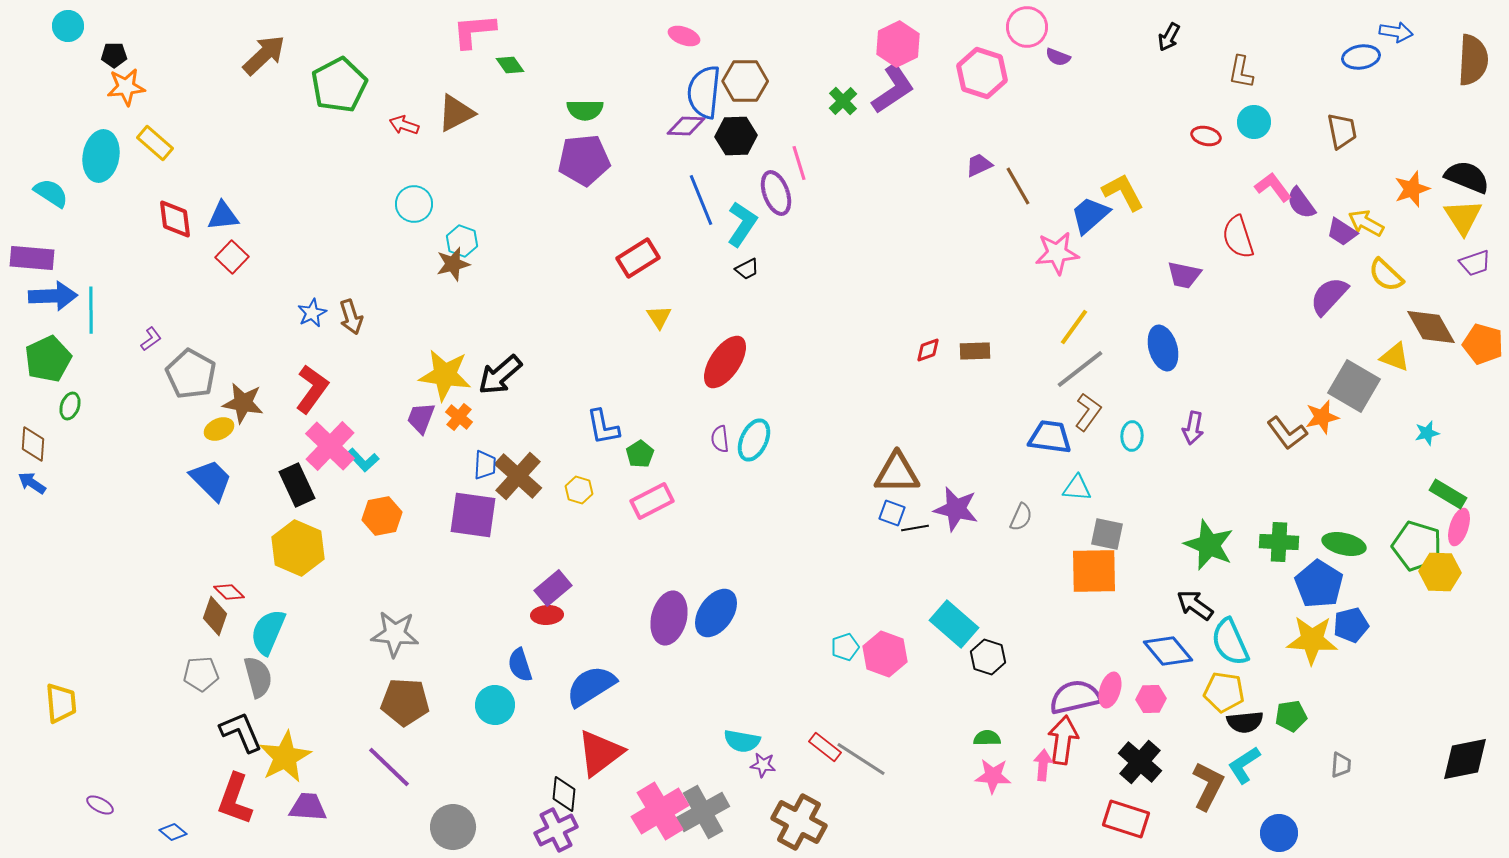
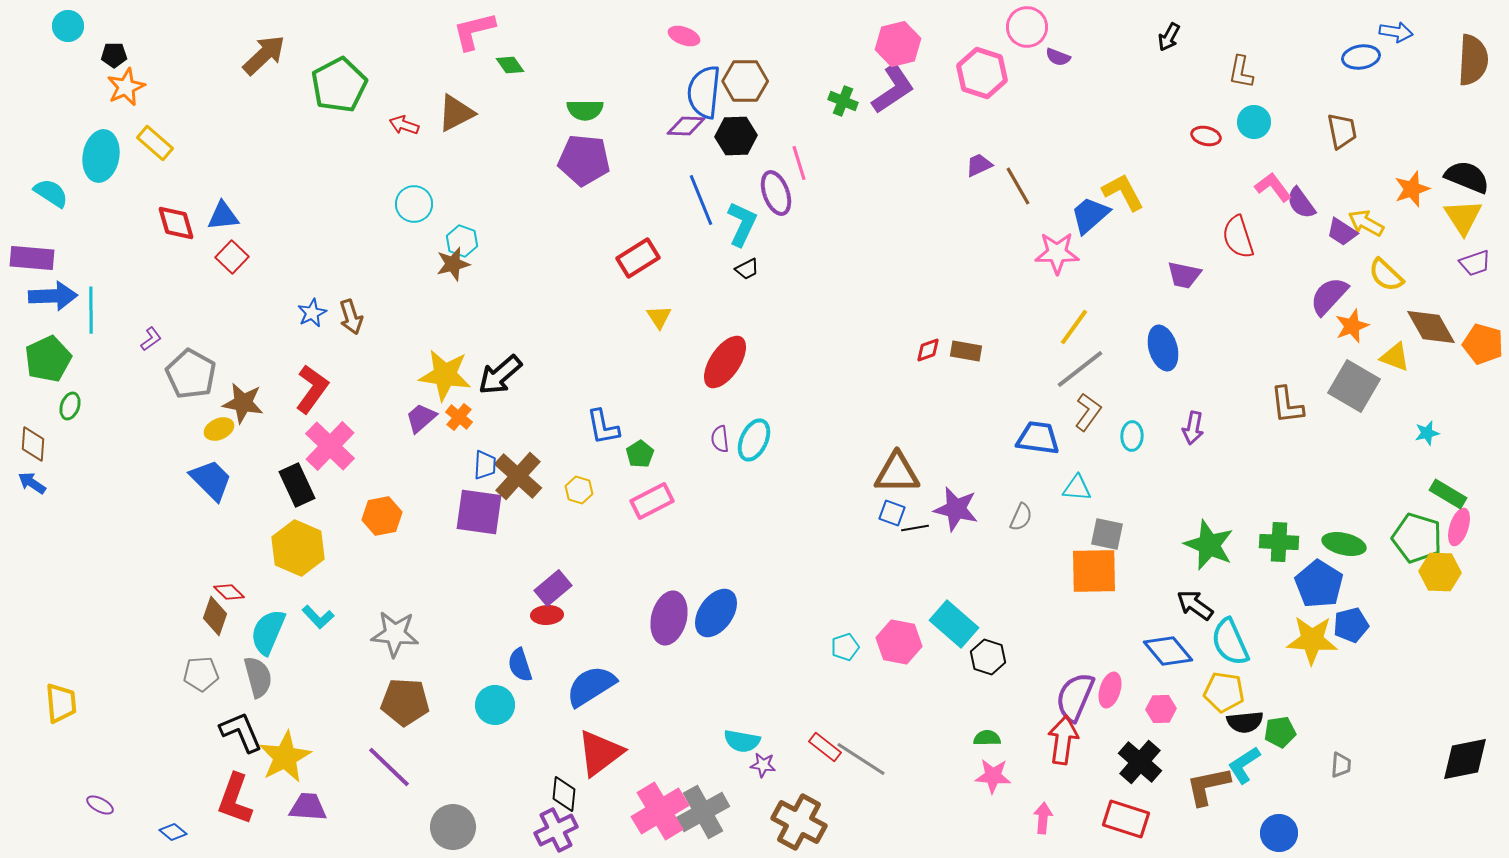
pink L-shape at (474, 31): rotated 9 degrees counterclockwise
pink hexagon at (898, 44): rotated 12 degrees clockwise
orange star at (126, 87): rotated 18 degrees counterclockwise
green cross at (843, 101): rotated 24 degrees counterclockwise
purple pentagon at (584, 160): rotated 12 degrees clockwise
red diamond at (175, 219): moved 1 px right, 4 px down; rotated 9 degrees counterclockwise
cyan L-shape at (742, 224): rotated 9 degrees counterclockwise
pink star at (1057, 253): rotated 6 degrees clockwise
brown rectangle at (975, 351): moved 9 px left; rotated 12 degrees clockwise
orange star at (1322, 417): moved 30 px right, 91 px up; rotated 8 degrees counterclockwise
purple trapezoid at (421, 418): rotated 28 degrees clockwise
brown L-shape at (1287, 433): moved 28 px up; rotated 30 degrees clockwise
blue trapezoid at (1050, 437): moved 12 px left, 1 px down
cyan L-shape at (363, 460): moved 45 px left, 157 px down
purple square at (473, 515): moved 6 px right, 3 px up
green pentagon at (1417, 546): moved 8 px up
pink hexagon at (885, 654): moved 14 px right, 12 px up; rotated 9 degrees counterclockwise
purple semicircle at (1075, 697): rotated 54 degrees counterclockwise
pink hexagon at (1151, 699): moved 10 px right, 10 px down
green pentagon at (1291, 716): moved 11 px left, 16 px down
pink arrow at (1043, 765): moved 53 px down
brown L-shape at (1208, 786): rotated 129 degrees counterclockwise
